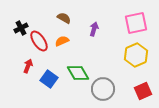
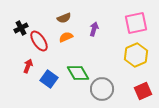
brown semicircle: rotated 128 degrees clockwise
orange semicircle: moved 4 px right, 4 px up
gray circle: moved 1 px left
